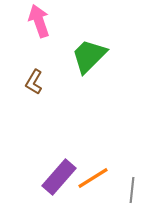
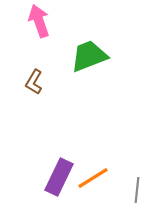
green trapezoid: rotated 24 degrees clockwise
purple rectangle: rotated 15 degrees counterclockwise
gray line: moved 5 px right
